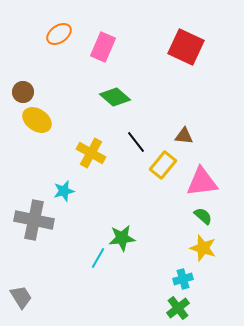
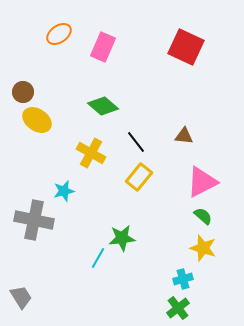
green diamond: moved 12 px left, 9 px down
yellow rectangle: moved 24 px left, 12 px down
pink triangle: rotated 20 degrees counterclockwise
